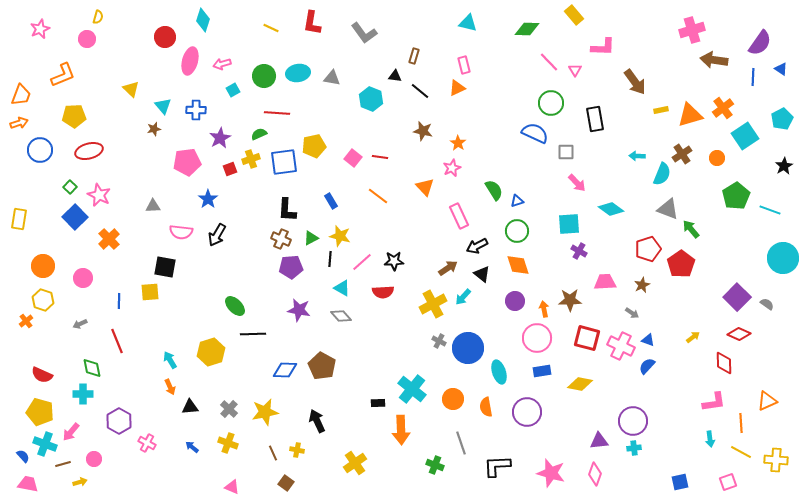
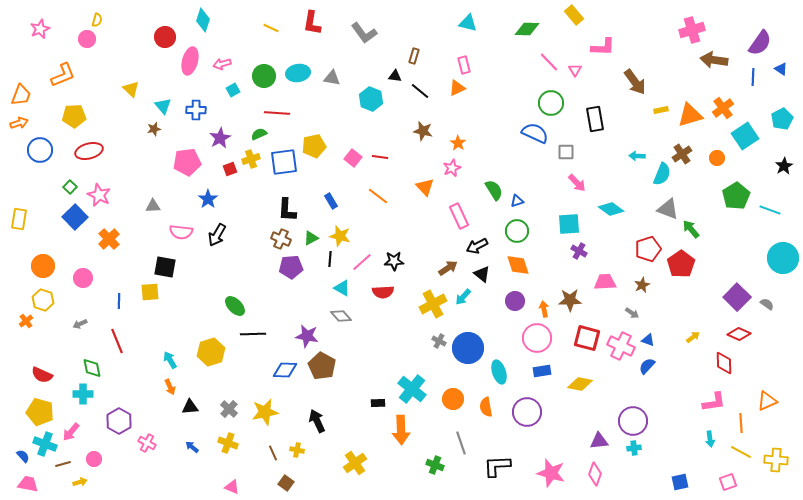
yellow semicircle at (98, 17): moved 1 px left, 3 px down
purple star at (299, 310): moved 8 px right, 26 px down
